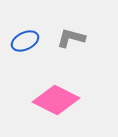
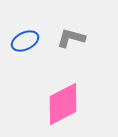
pink diamond: moved 7 px right, 4 px down; rotated 54 degrees counterclockwise
